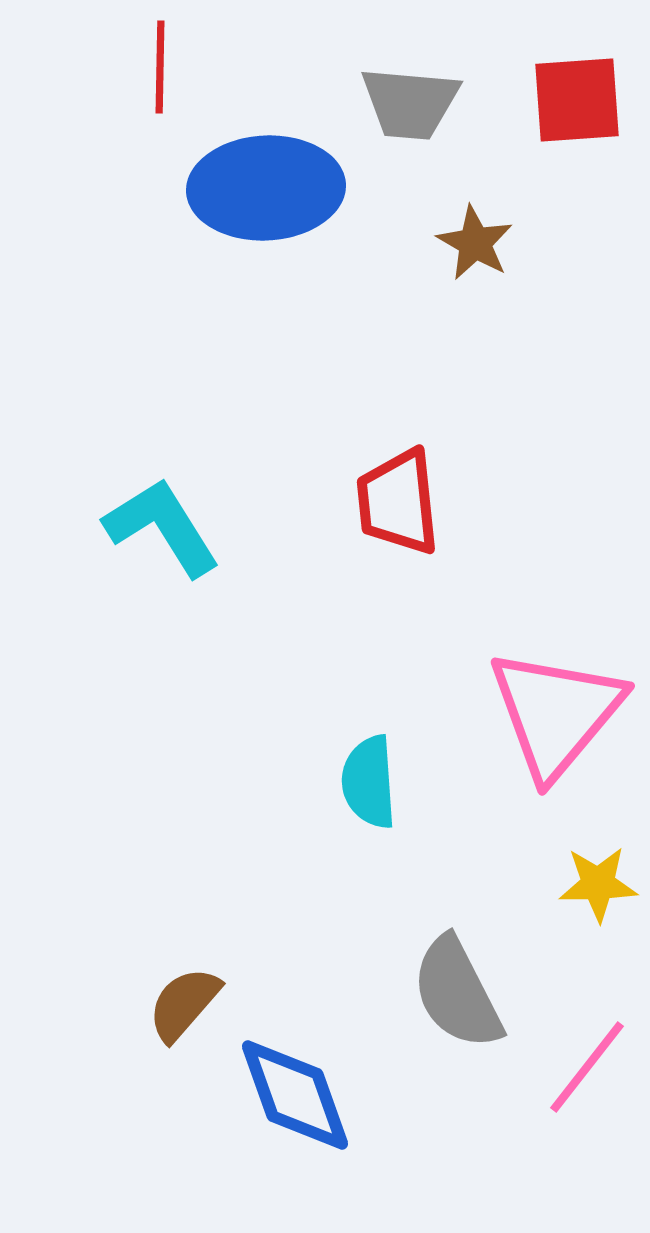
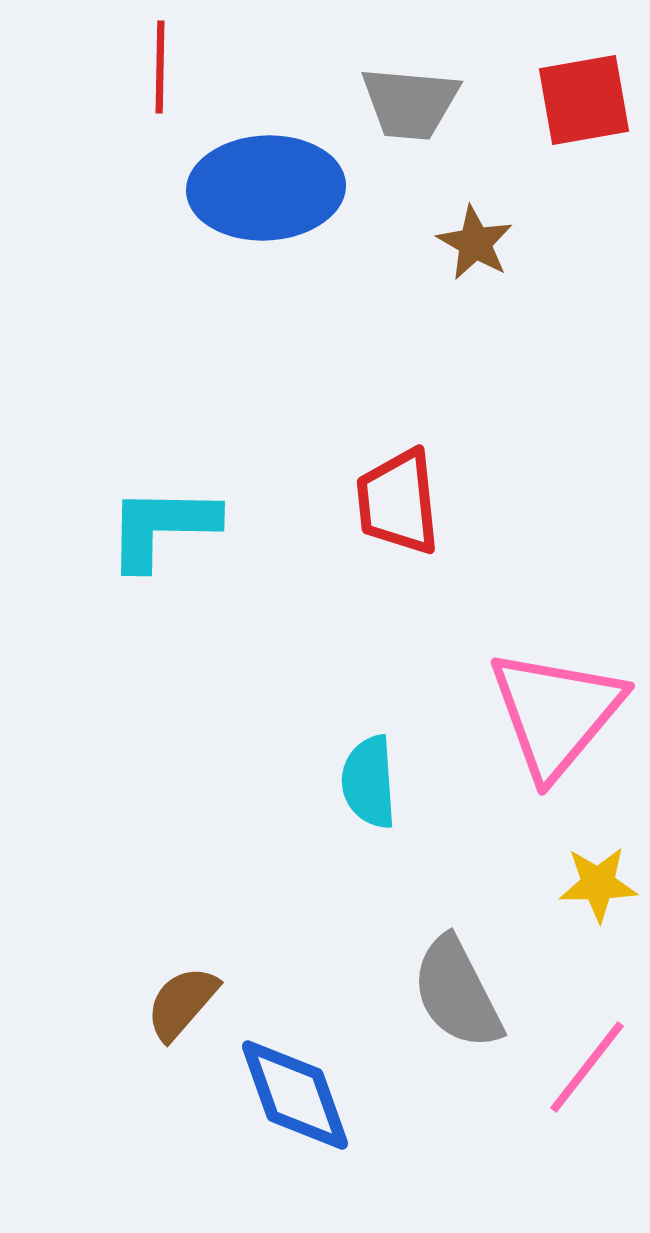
red square: moved 7 px right; rotated 6 degrees counterclockwise
cyan L-shape: rotated 57 degrees counterclockwise
brown semicircle: moved 2 px left, 1 px up
